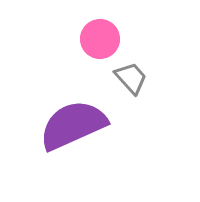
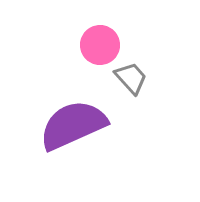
pink circle: moved 6 px down
